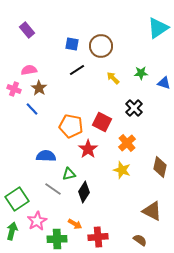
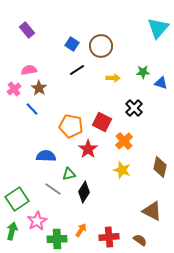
cyan triangle: rotated 15 degrees counterclockwise
blue square: rotated 24 degrees clockwise
green star: moved 2 px right, 1 px up
yellow arrow: rotated 136 degrees clockwise
blue triangle: moved 3 px left
pink cross: rotated 32 degrees clockwise
orange cross: moved 3 px left, 2 px up
orange arrow: moved 6 px right, 6 px down; rotated 88 degrees counterclockwise
red cross: moved 11 px right
